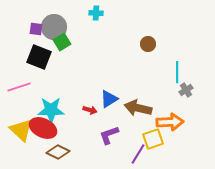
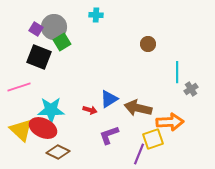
cyan cross: moved 2 px down
purple square: rotated 24 degrees clockwise
gray cross: moved 5 px right, 1 px up
purple line: moved 1 px right; rotated 10 degrees counterclockwise
